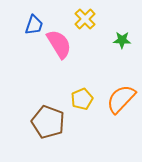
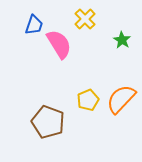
green star: rotated 30 degrees clockwise
yellow pentagon: moved 6 px right, 1 px down
